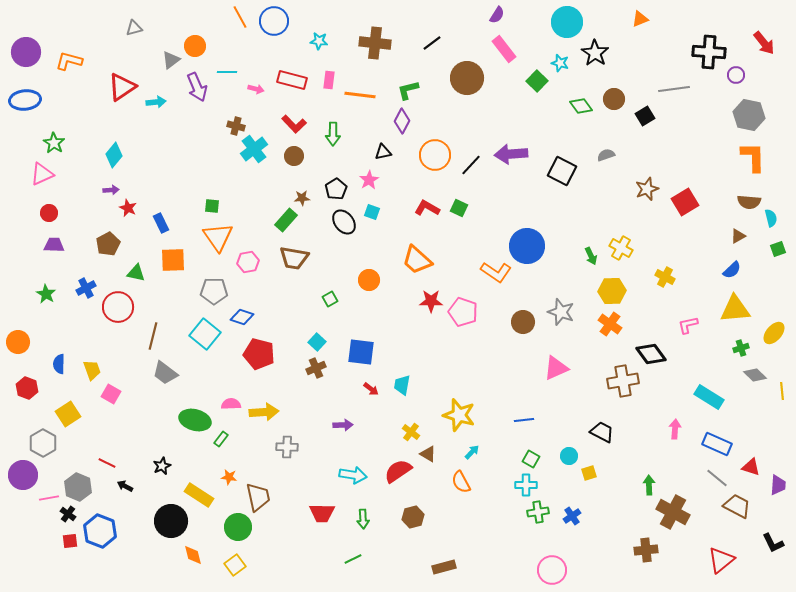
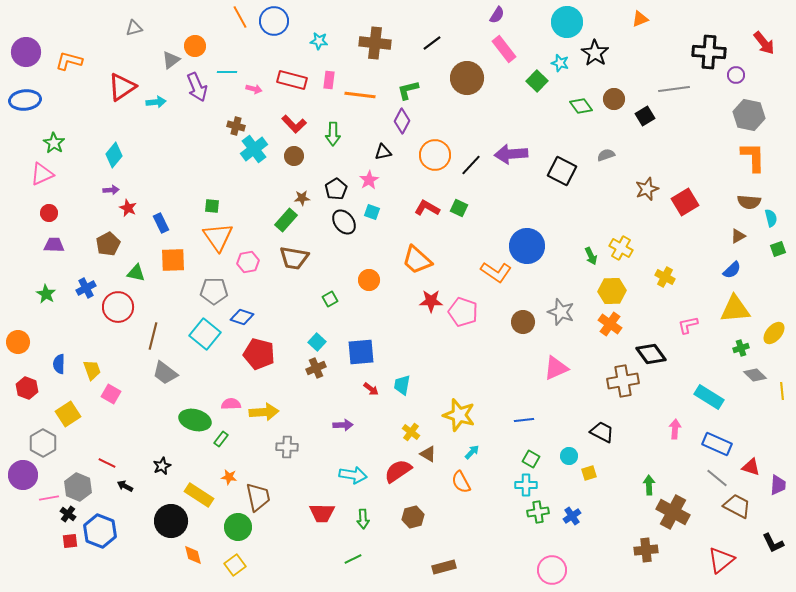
pink arrow at (256, 89): moved 2 px left
blue square at (361, 352): rotated 12 degrees counterclockwise
